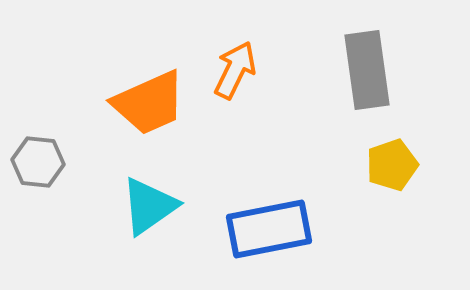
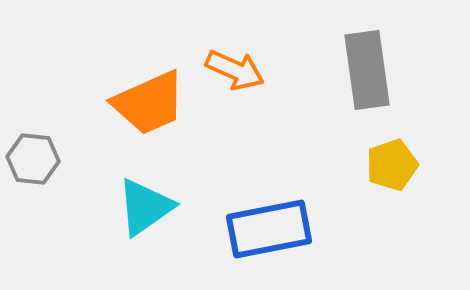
orange arrow: rotated 88 degrees clockwise
gray hexagon: moved 5 px left, 3 px up
cyan triangle: moved 4 px left, 1 px down
